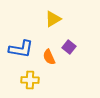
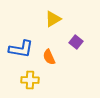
purple square: moved 7 px right, 5 px up
